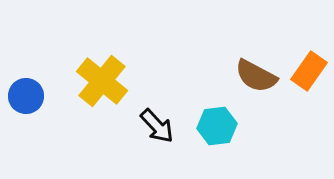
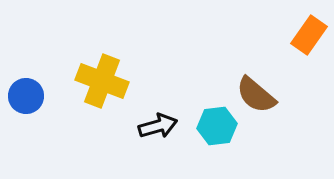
orange rectangle: moved 36 px up
brown semicircle: moved 19 px down; rotated 12 degrees clockwise
yellow cross: rotated 18 degrees counterclockwise
black arrow: moved 1 px right; rotated 63 degrees counterclockwise
